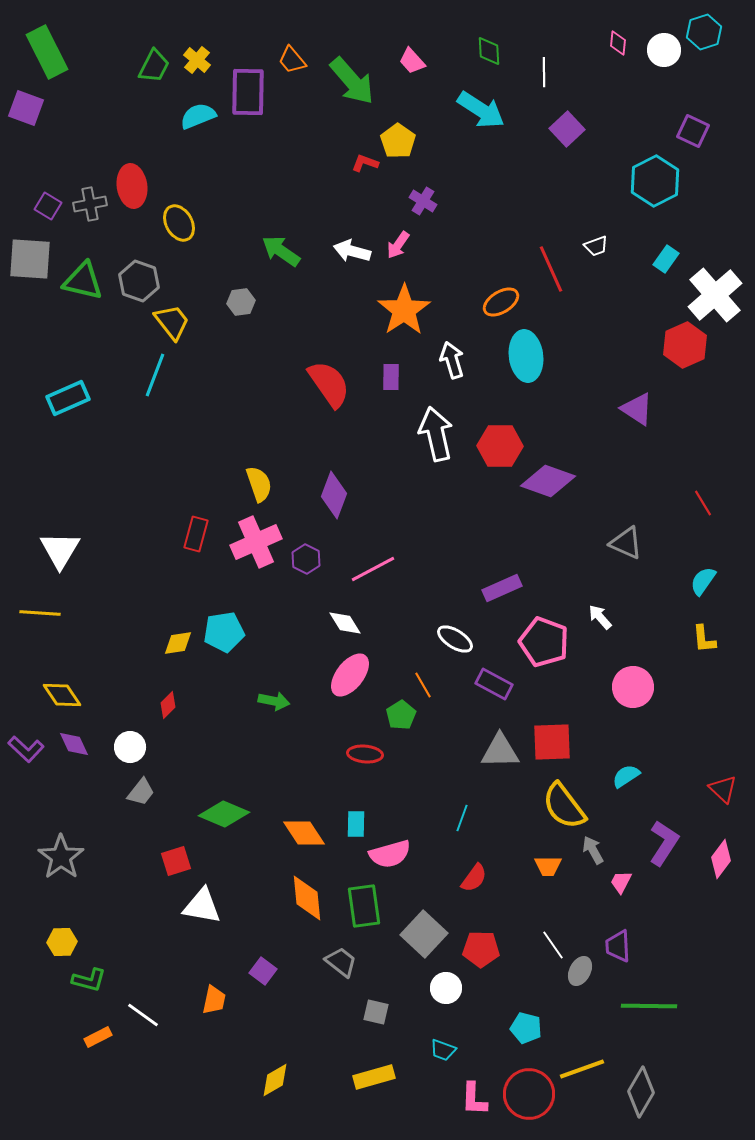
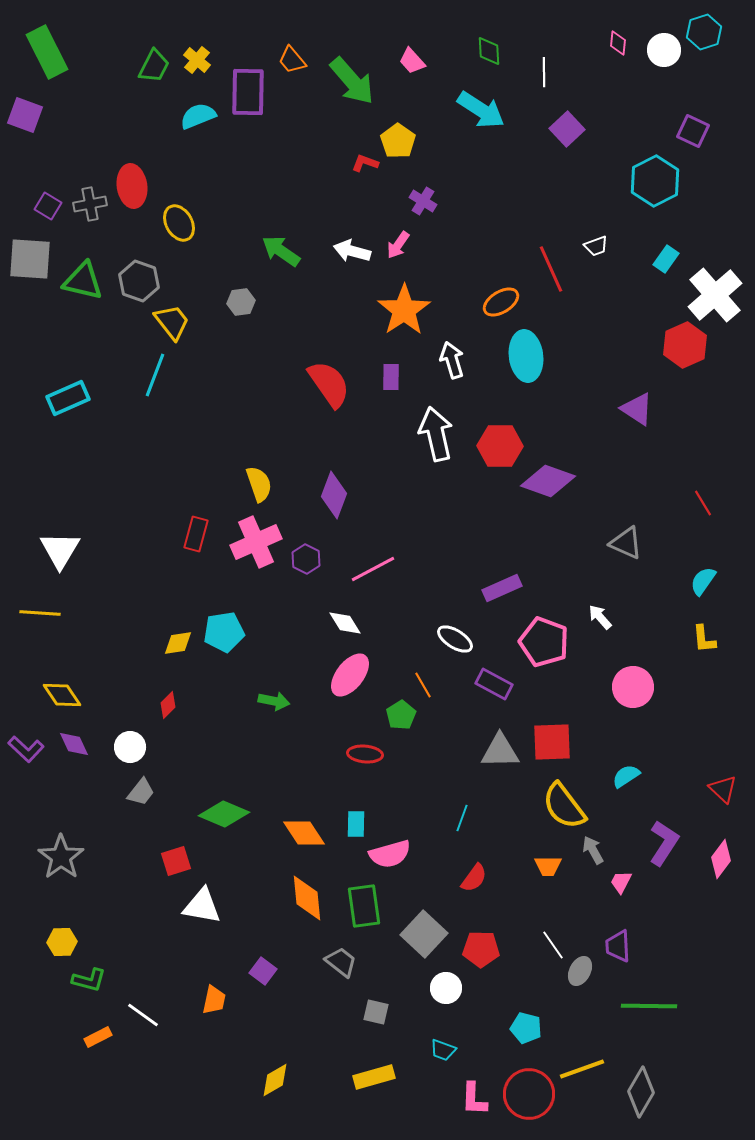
purple square at (26, 108): moved 1 px left, 7 px down
